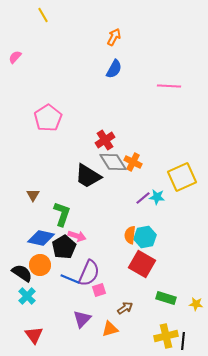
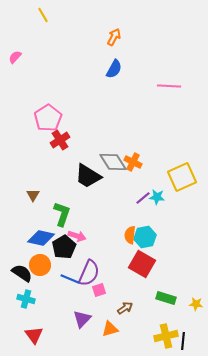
red cross: moved 45 px left
cyan cross: moved 1 px left, 3 px down; rotated 30 degrees counterclockwise
